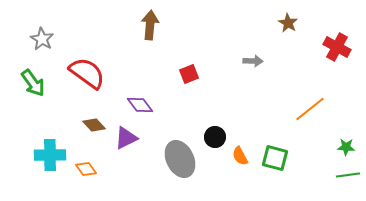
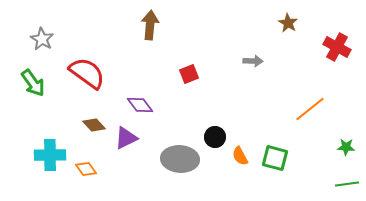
gray ellipse: rotated 60 degrees counterclockwise
green line: moved 1 px left, 9 px down
